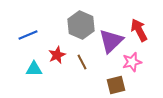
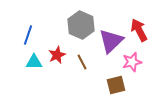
blue line: rotated 48 degrees counterclockwise
cyan triangle: moved 7 px up
